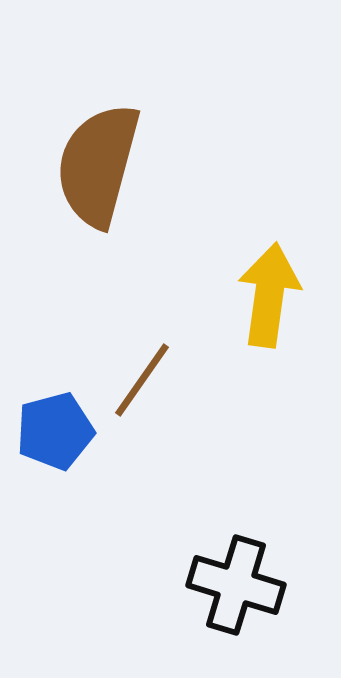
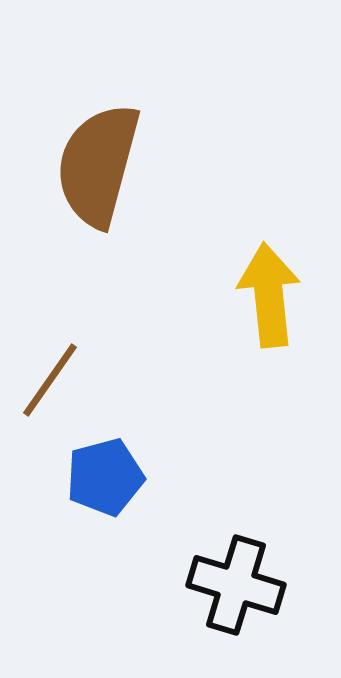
yellow arrow: rotated 14 degrees counterclockwise
brown line: moved 92 px left
blue pentagon: moved 50 px right, 46 px down
